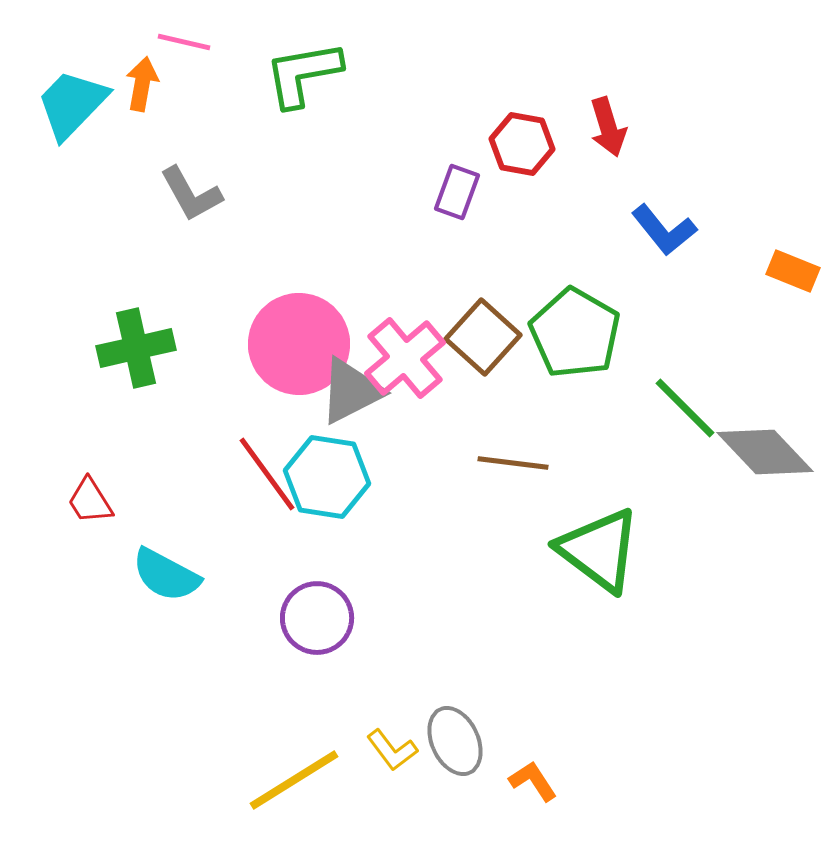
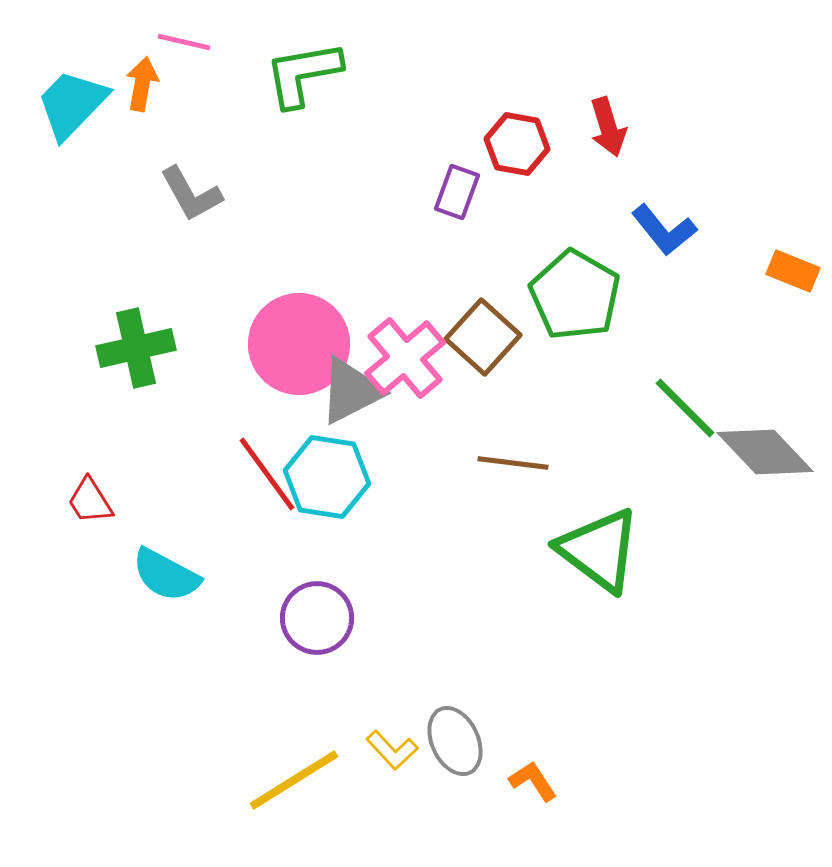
red hexagon: moved 5 px left
green pentagon: moved 38 px up
yellow L-shape: rotated 6 degrees counterclockwise
